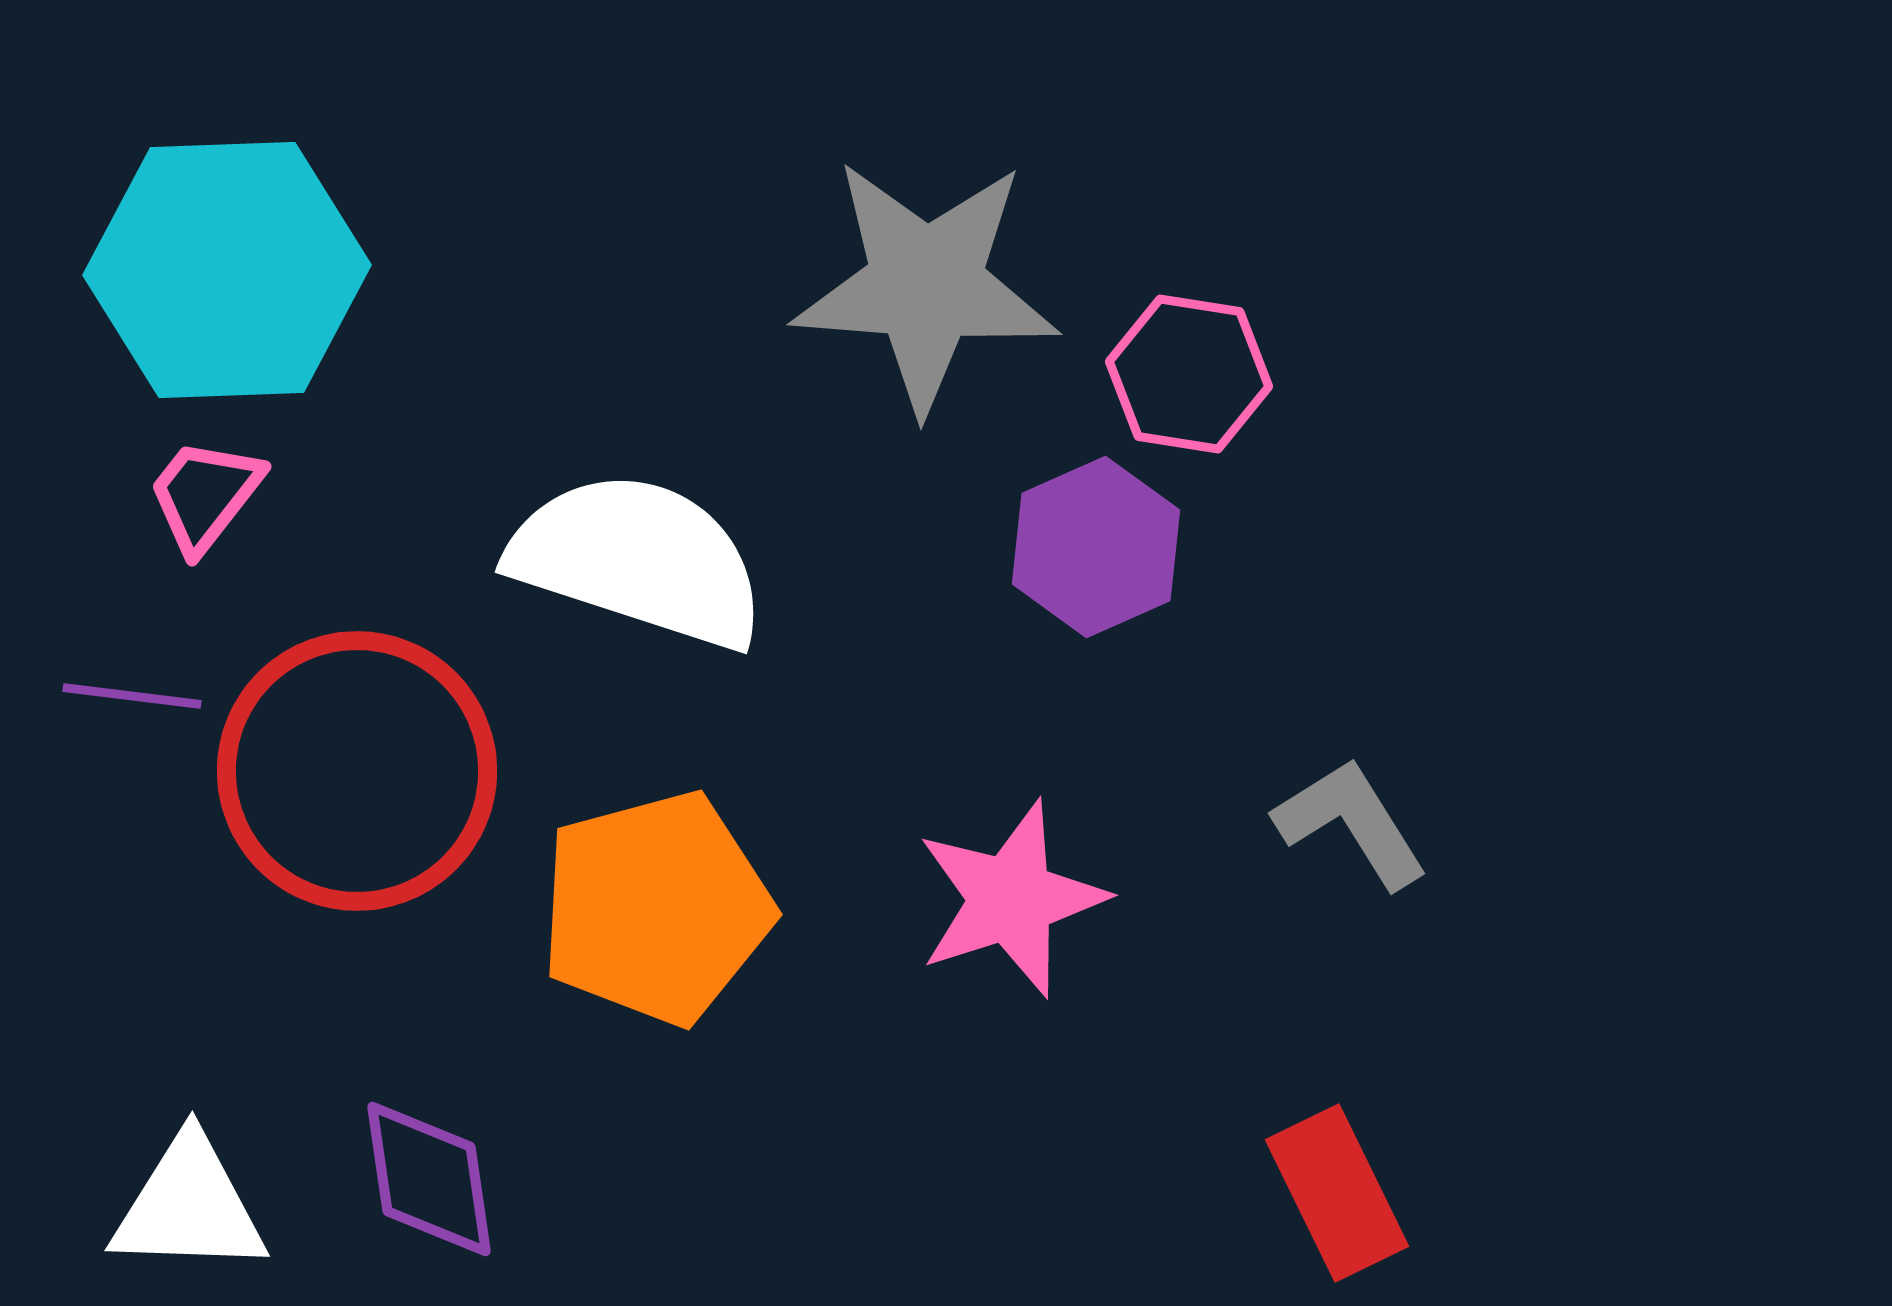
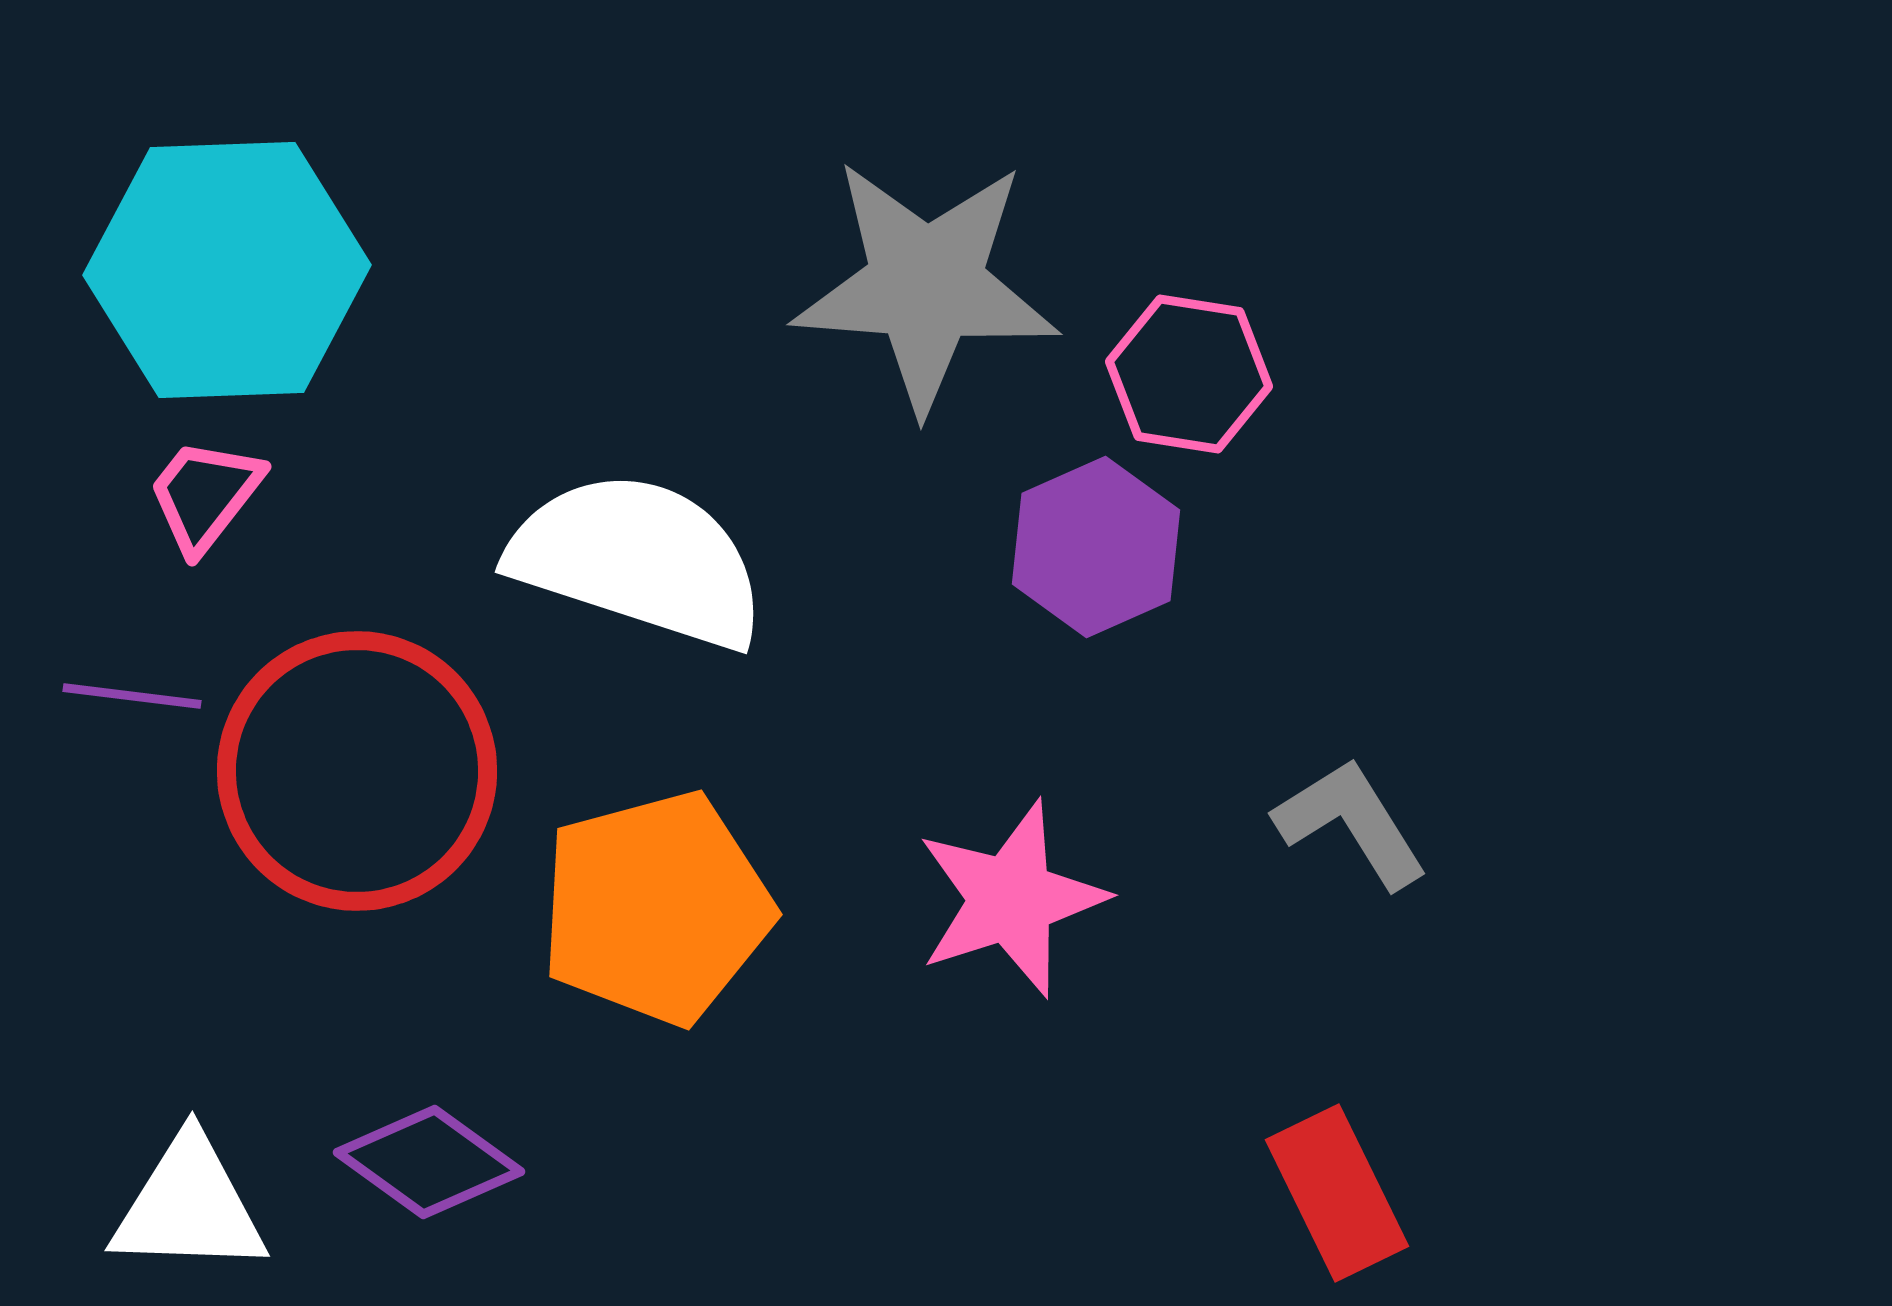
purple diamond: moved 17 px up; rotated 46 degrees counterclockwise
